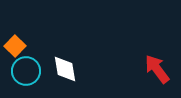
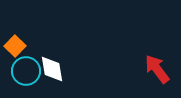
white diamond: moved 13 px left
